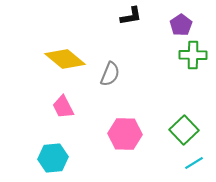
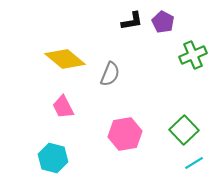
black L-shape: moved 1 px right, 5 px down
purple pentagon: moved 18 px left, 3 px up; rotated 10 degrees counterclockwise
green cross: rotated 24 degrees counterclockwise
pink hexagon: rotated 12 degrees counterclockwise
cyan hexagon: rotated 20 degrees clockwise
